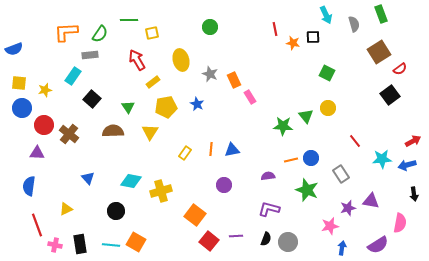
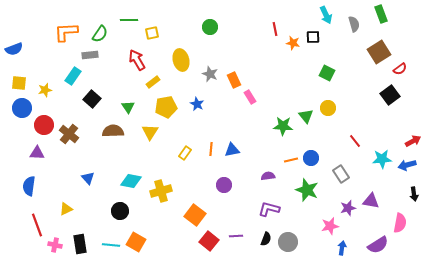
black circle at (116, 211): moved 4 px right
